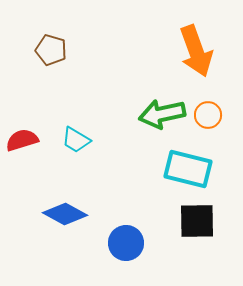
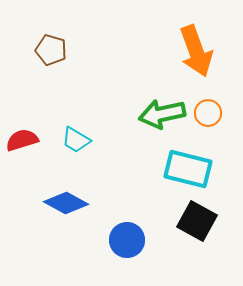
orange circle: moved 2 px up
blue diamond: moved 1 px right, 11 px up
black square: rotated 30 degrees clockwise
blue circle: moved 1 px right, 3 px up
